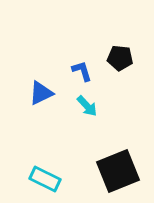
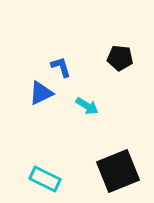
blue L-shape: moved 21 px left, 4 px up
cyan arrow: rotated 15 degrees counterclockwise
